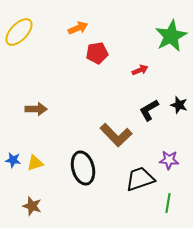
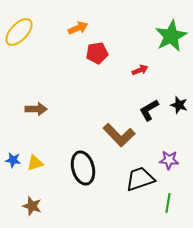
brown L-shape: moved 3 px right
